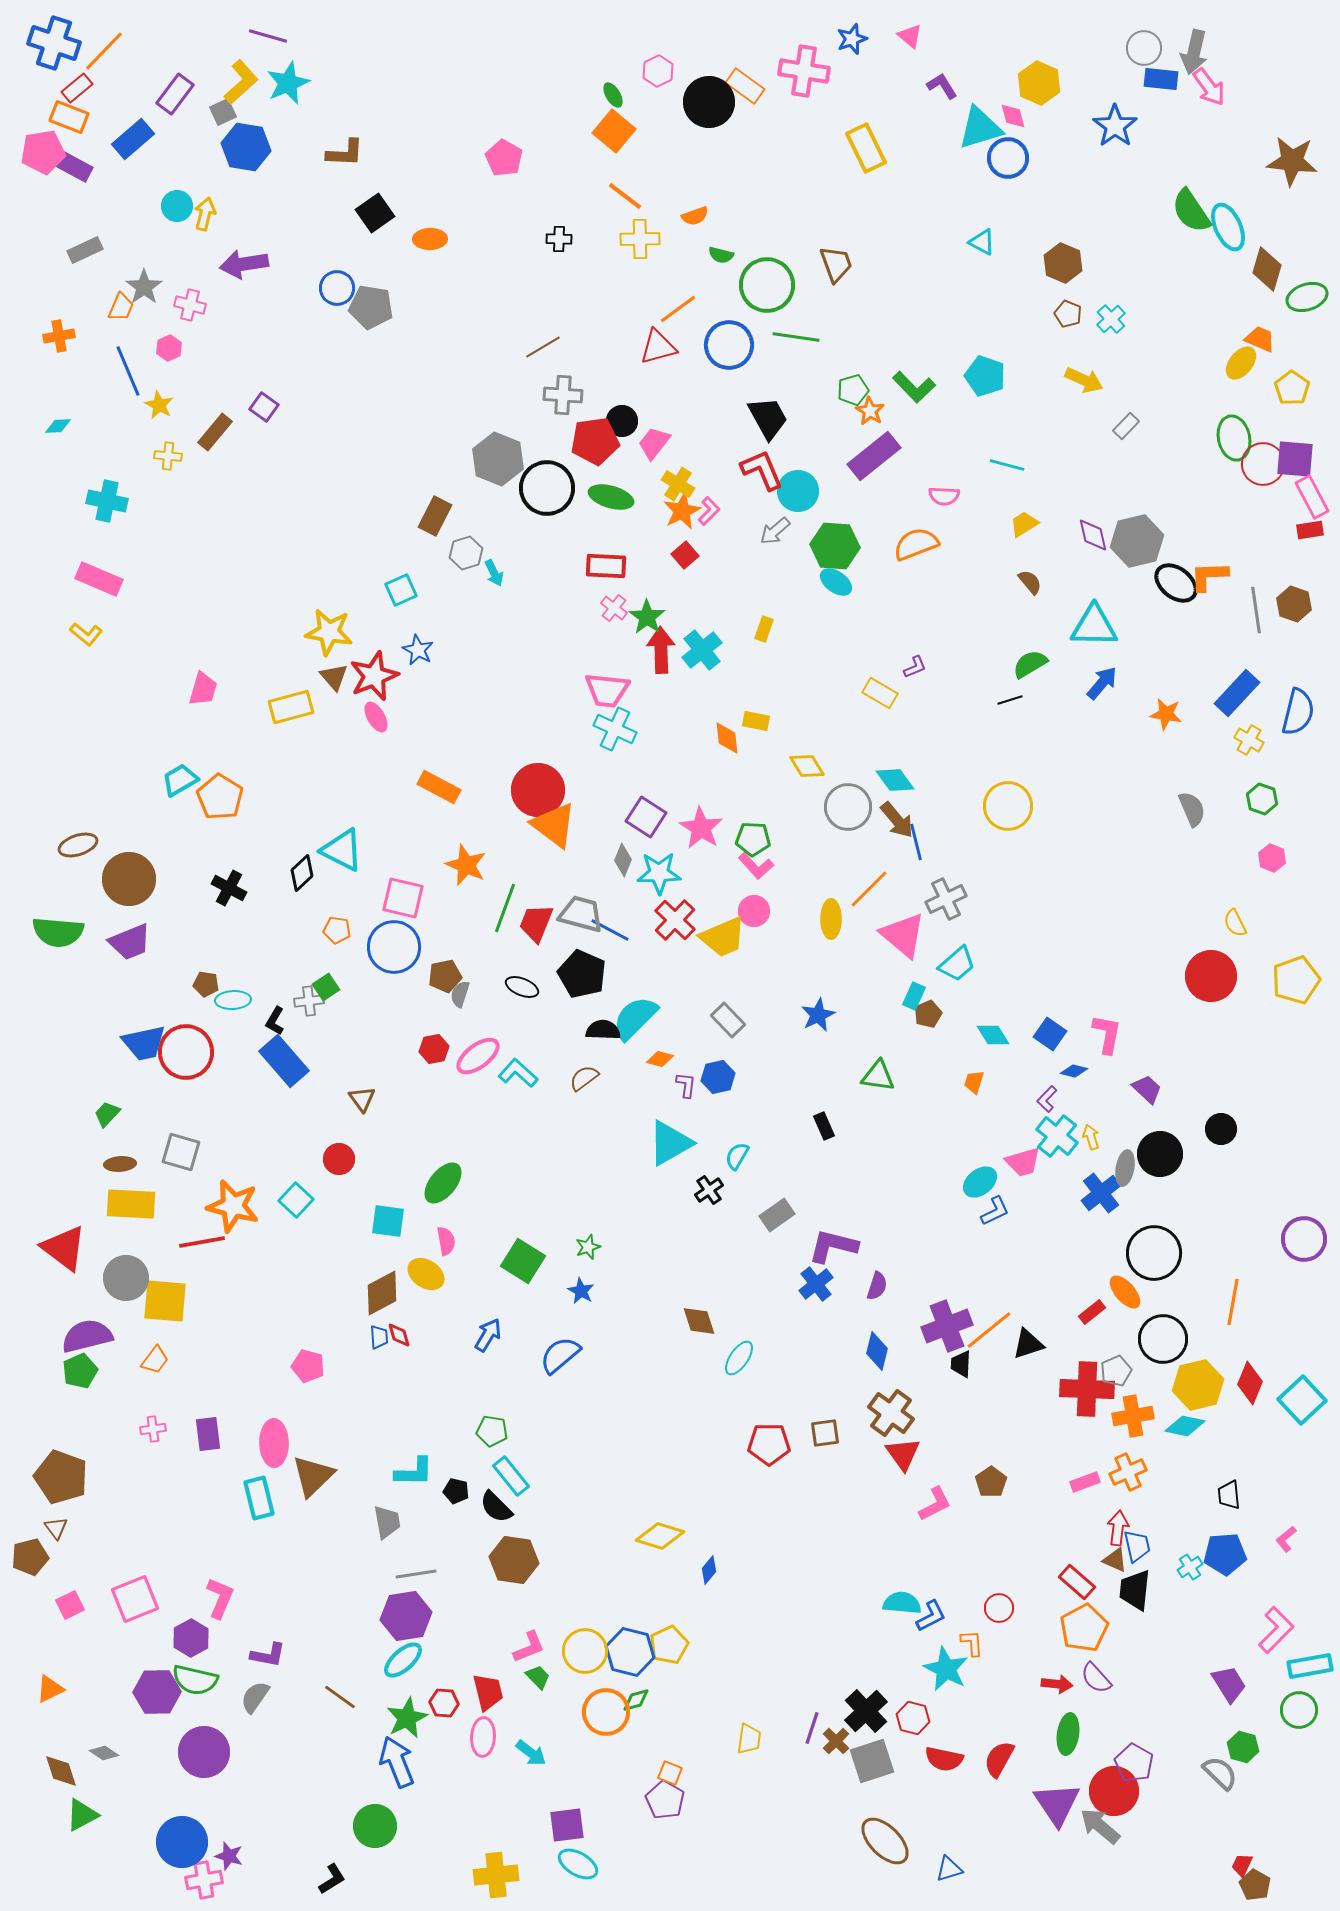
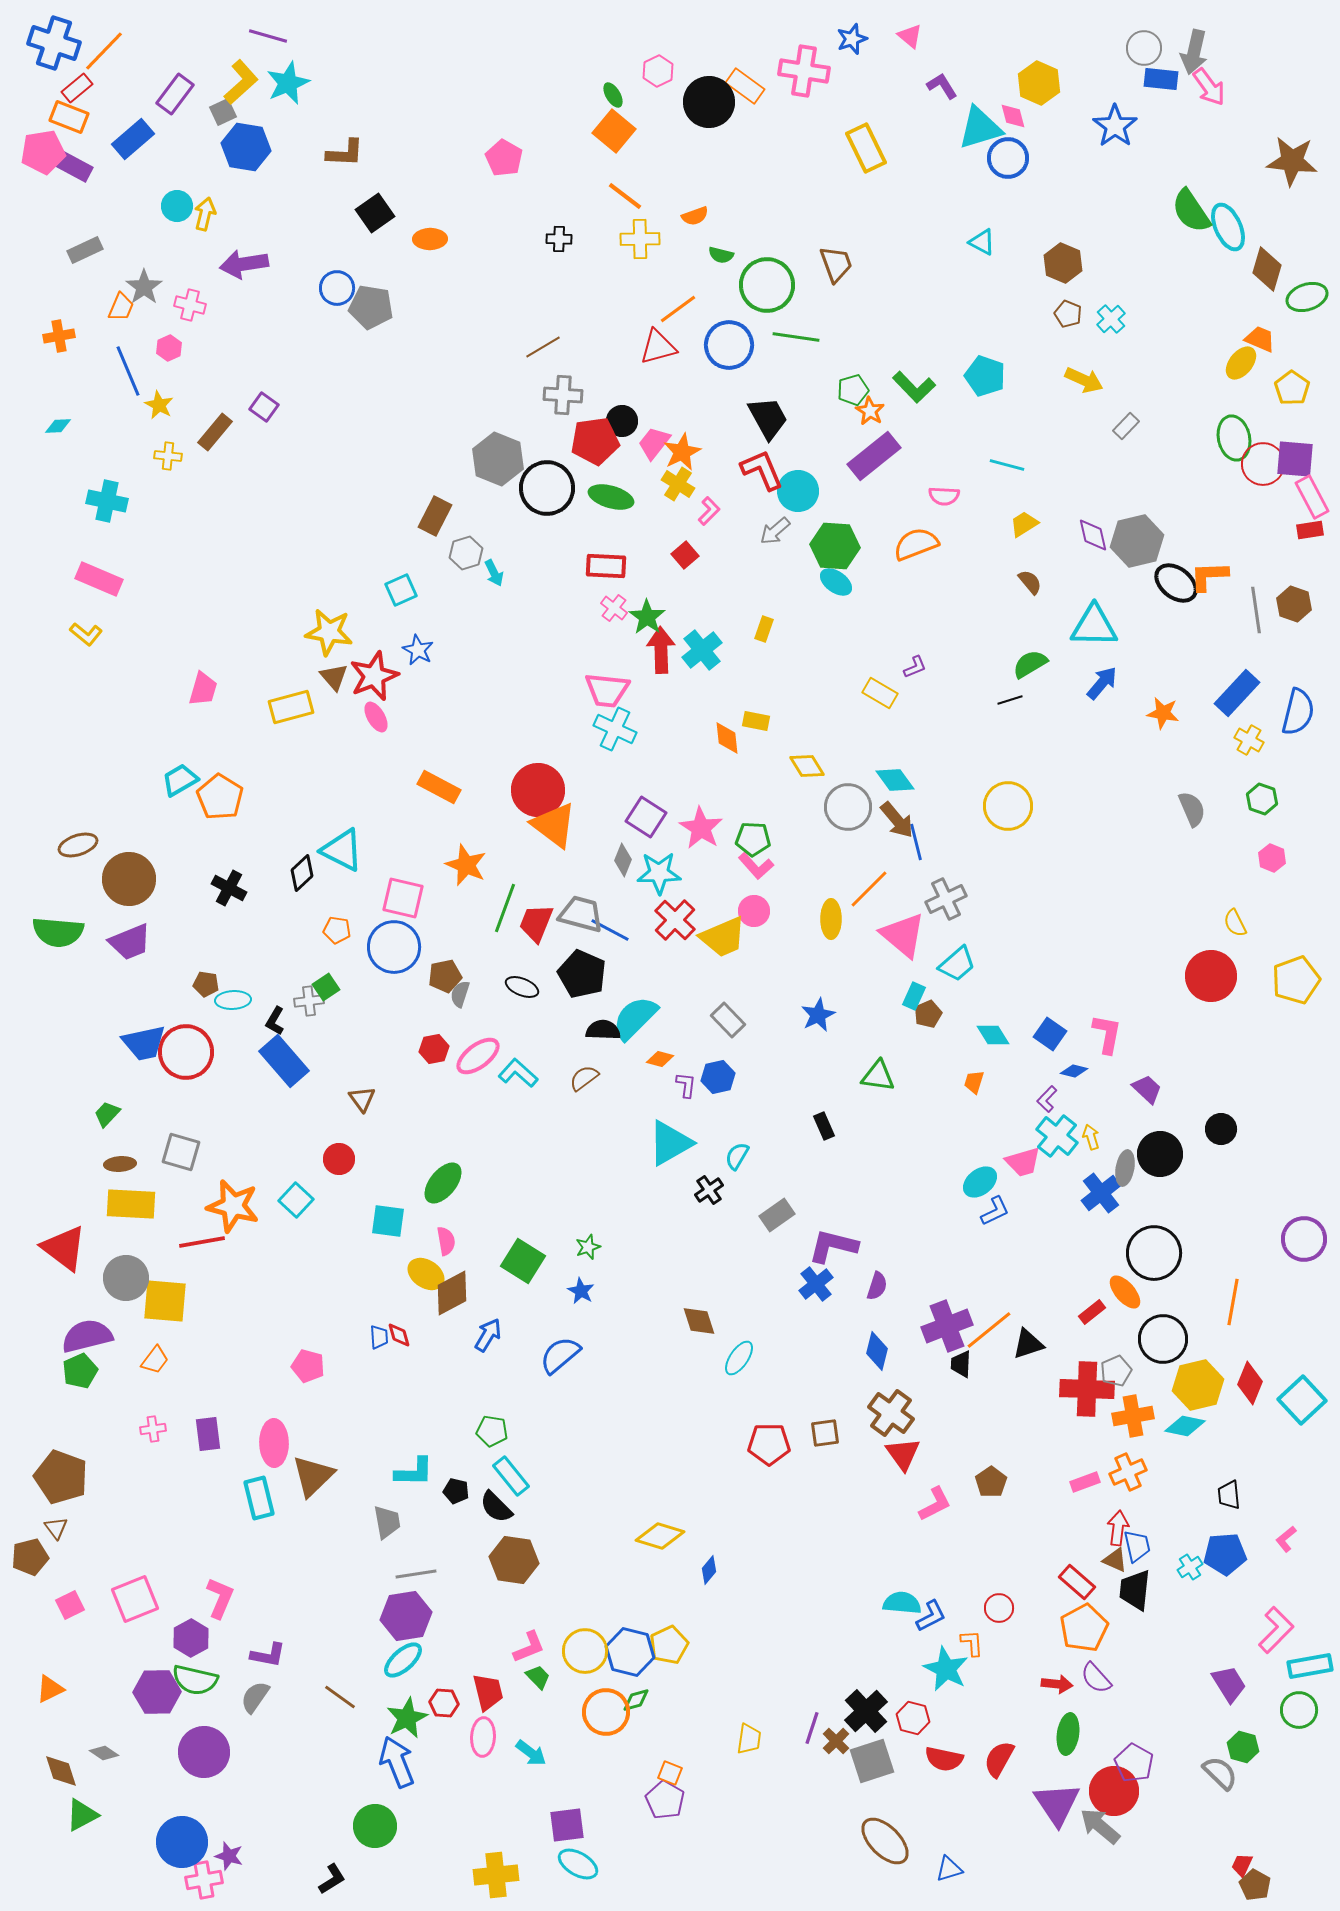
orange star at (682, 511): moved 59 px up
orange star at (1166, 714): moved 3 px left, 1 px up
brown diamond at (382, 1293): moved 70 px right
